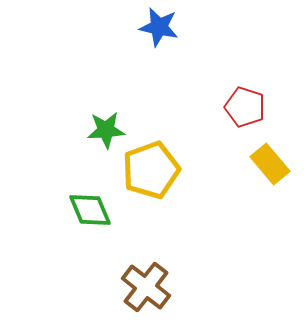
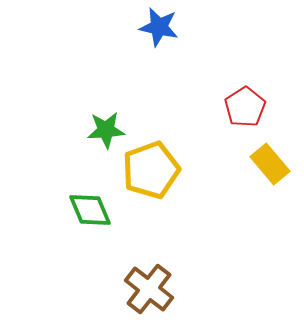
red pentagon: rotated 21 degrees clockwise
brown cross: moved 3 px right, 2 px down
